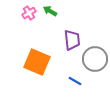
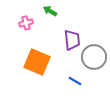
pink cross: moved 3 px left, 10 px down; rotated 16 degrees clockwise
gray circle: moved 1 px left, 2 px up
